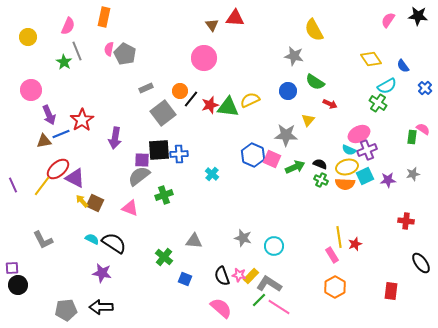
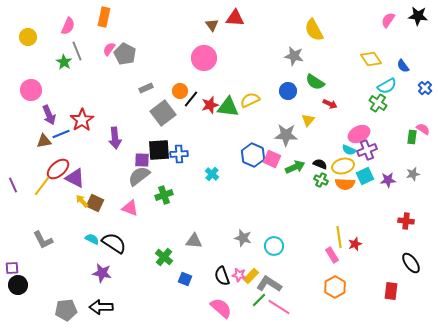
pink semicircle at (109, 49): rotated 24 degrees clockwise
purple arrow at (115, 138): rotated 15 degrees counterclockwise
yellow ellipse at (347, 167): moved 4 px left, 1 px up
black ellipse at (421, 263): moved 10 px left
